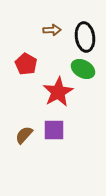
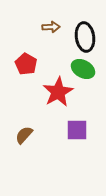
brown arrow: moved 1 px left, 3 px up
purple square: moved 23 px right
